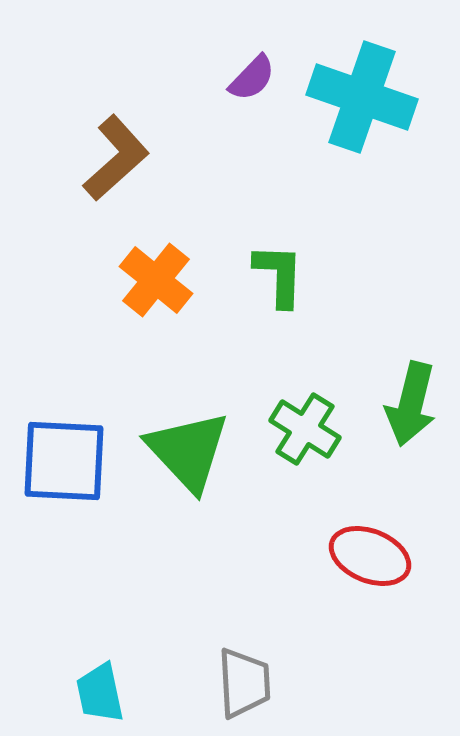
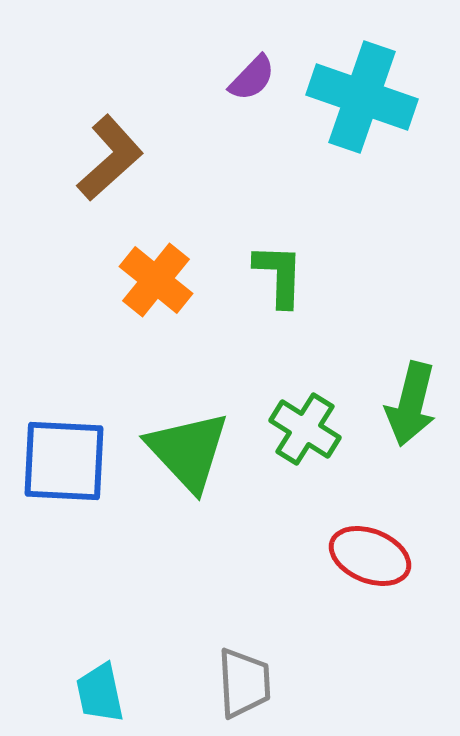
brown L-shape: moved 6 px left
